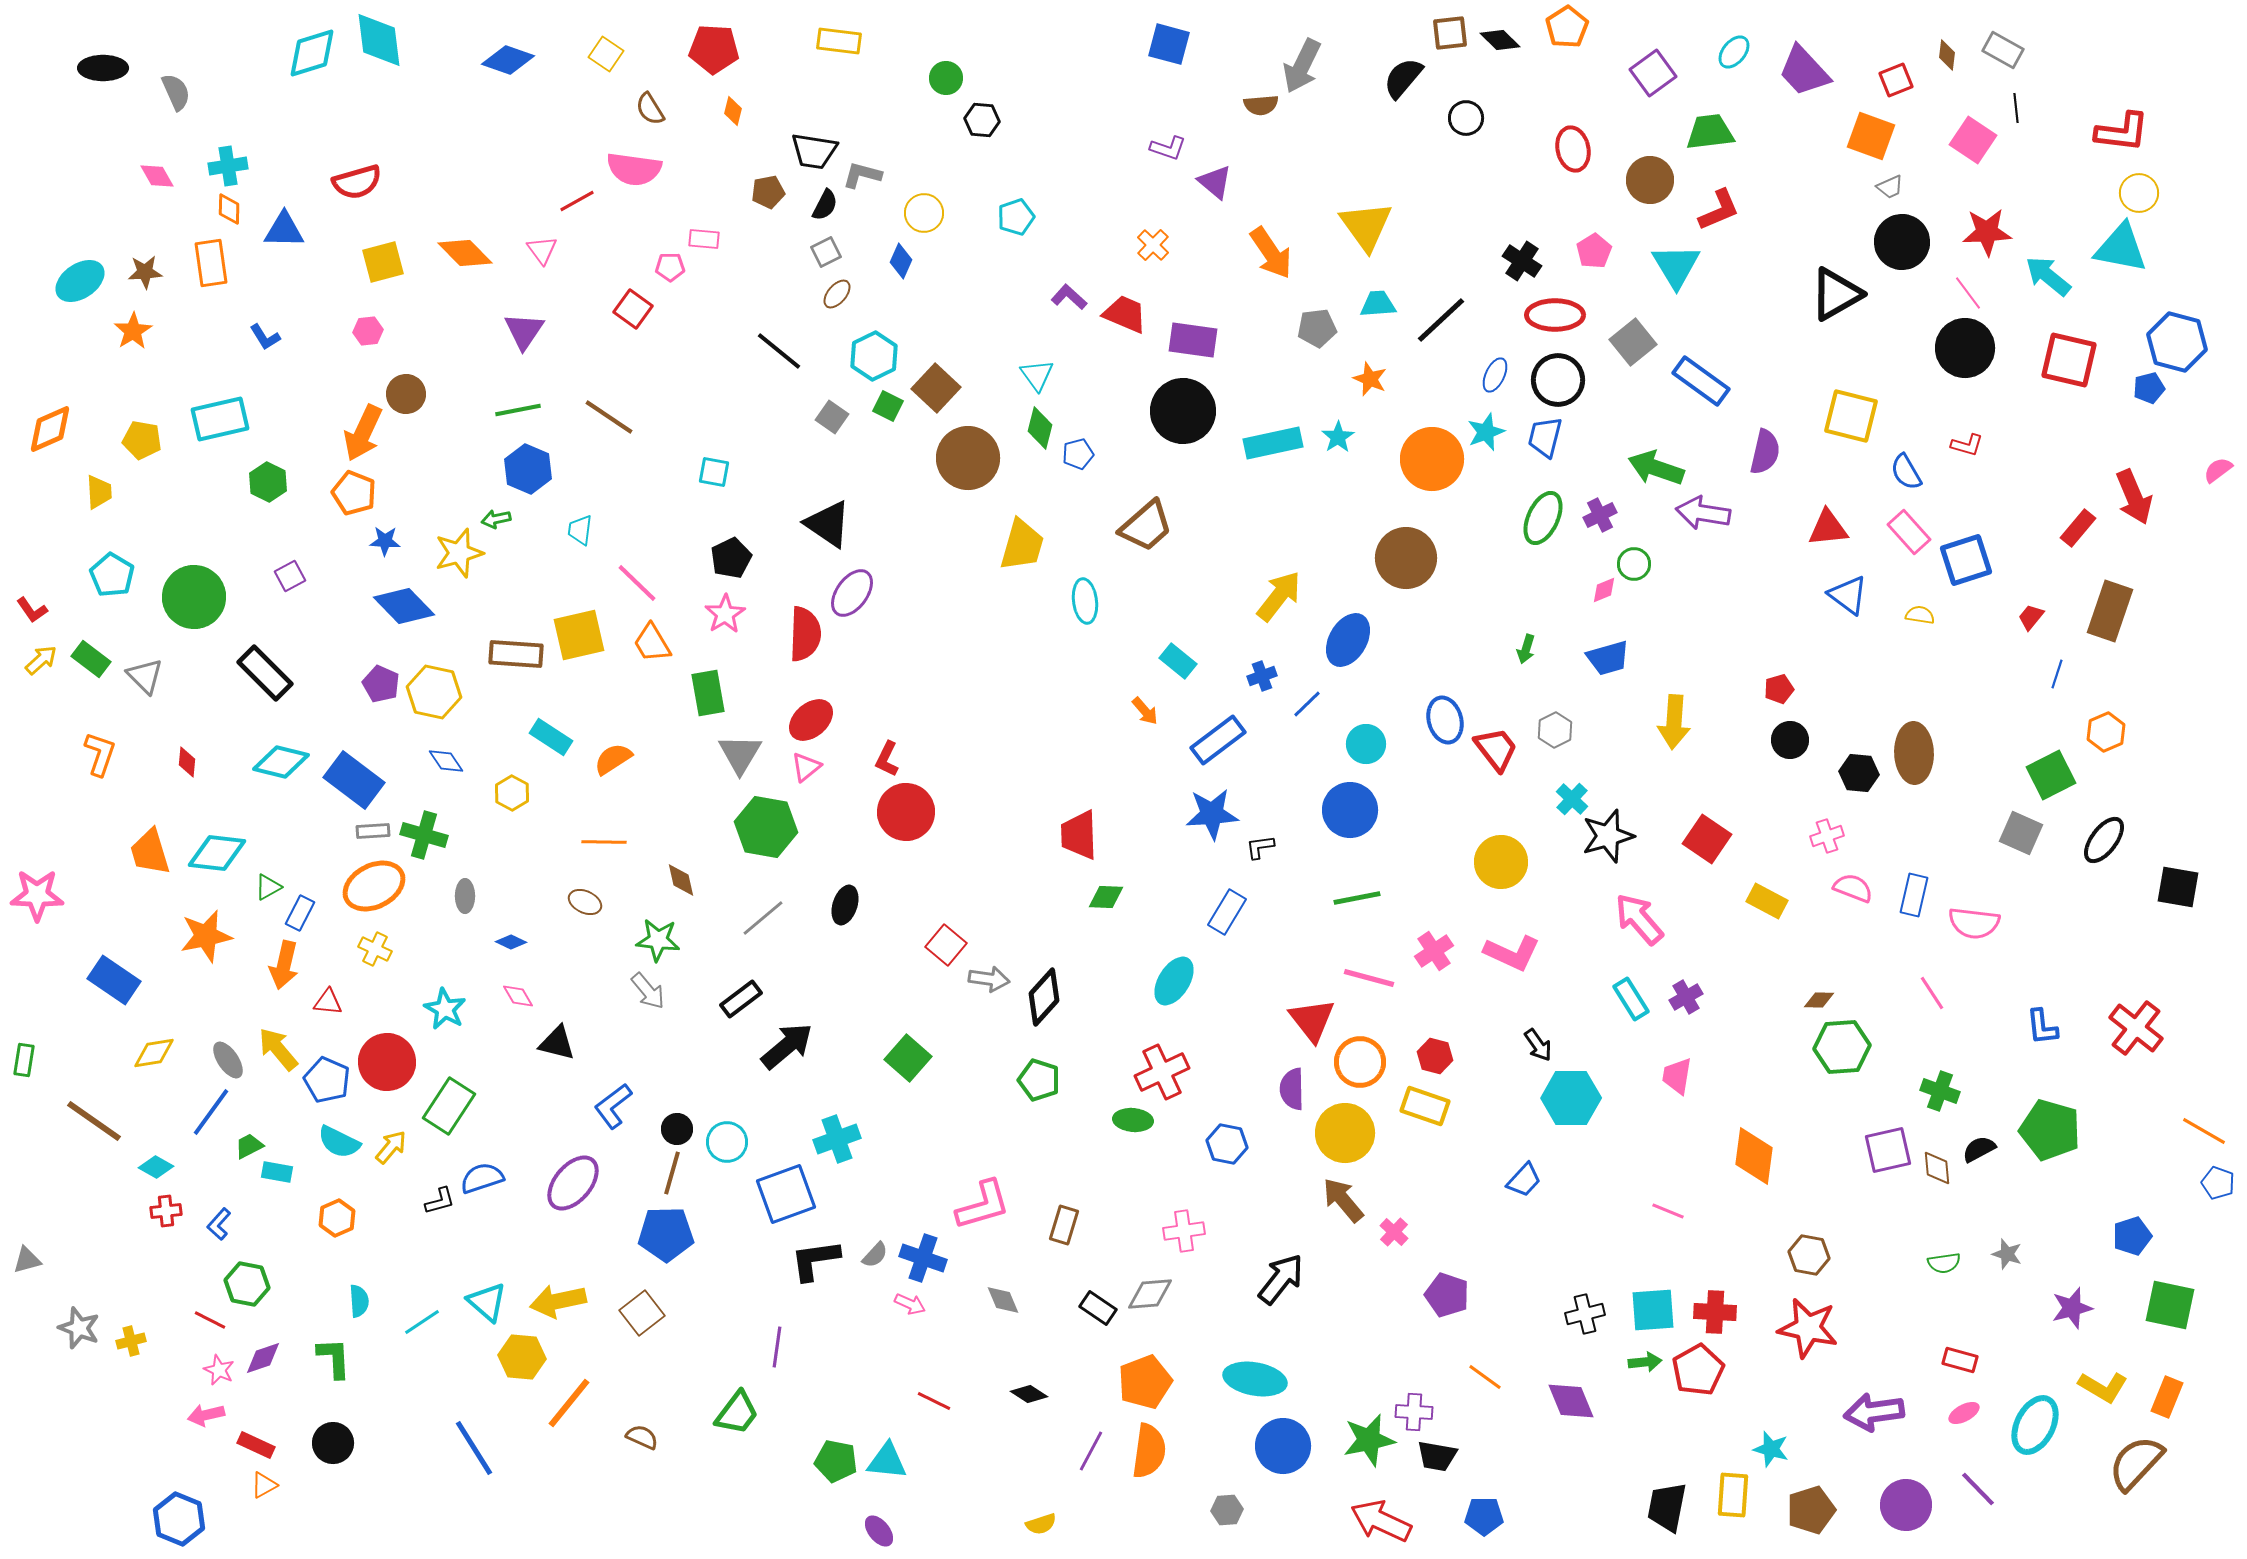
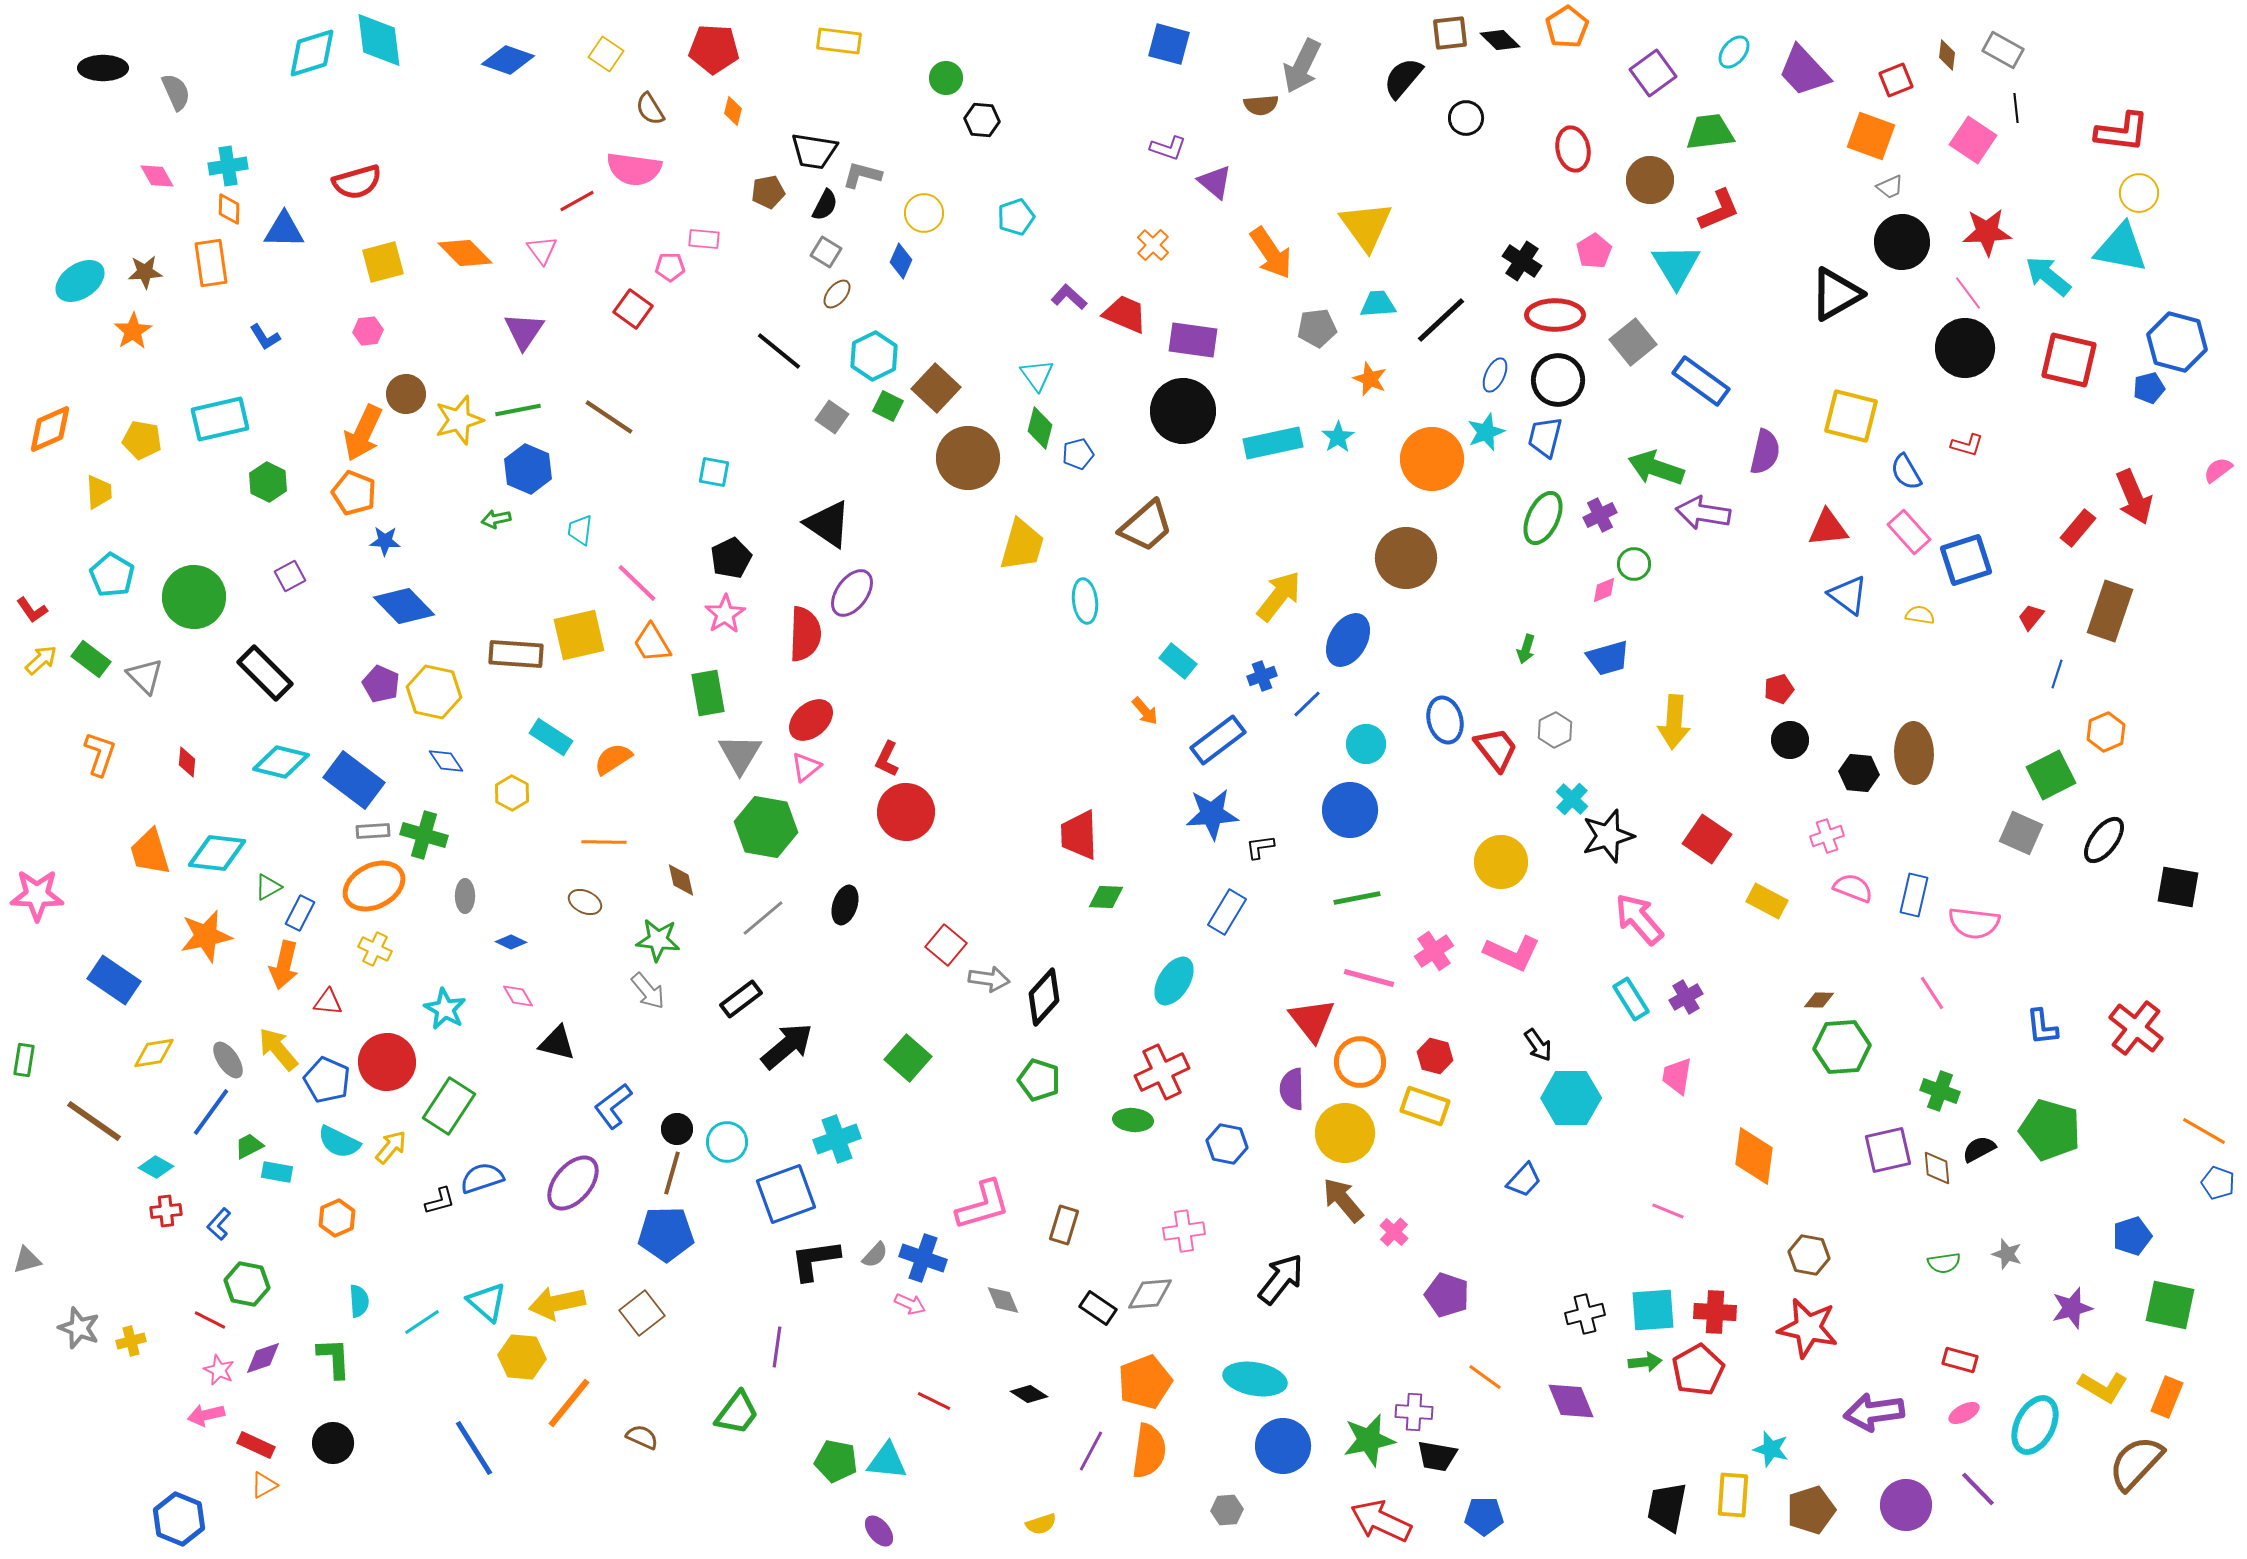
gray square at (826, 252): rotated 32 degrees counterclockwise
yellow star at (459, 553): moved 133 px up
yellow arrow at (558, 1301): moved 1 px left, 2 px down
